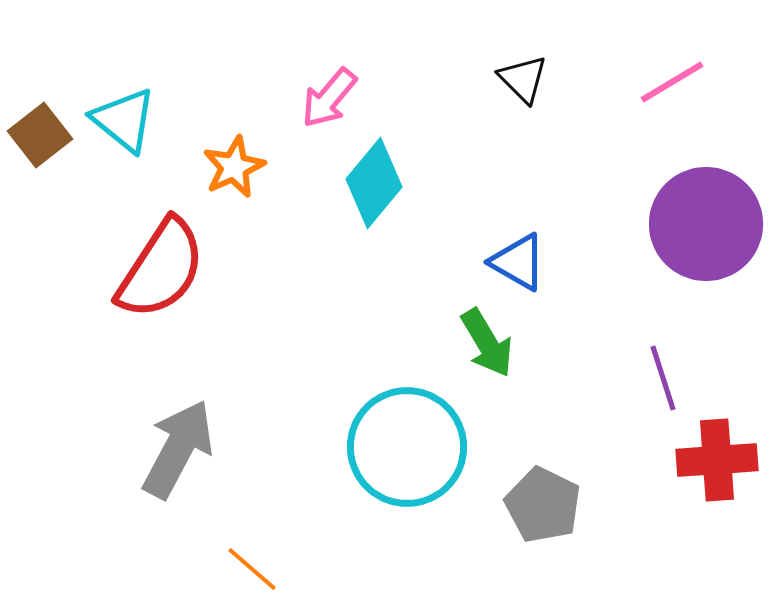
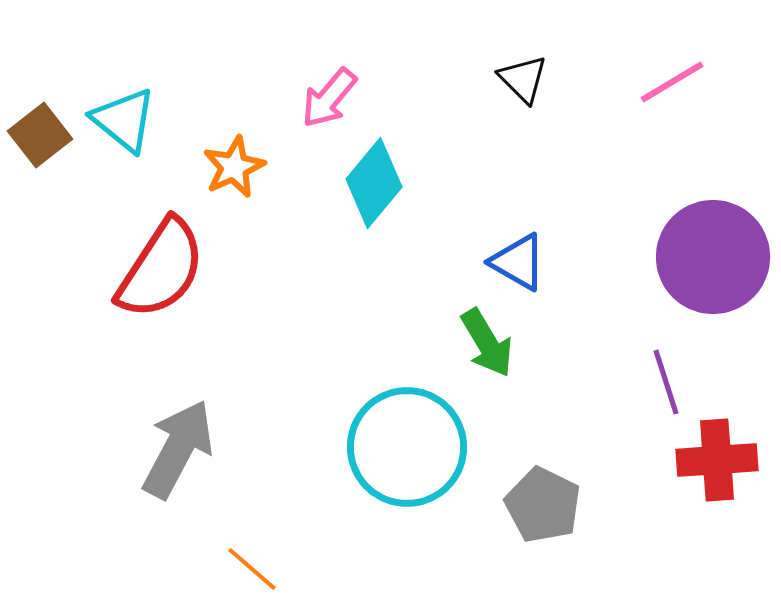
purple circle: moved 7 px right, 33 px down
purple line: moved 3 px right, 4 px down
